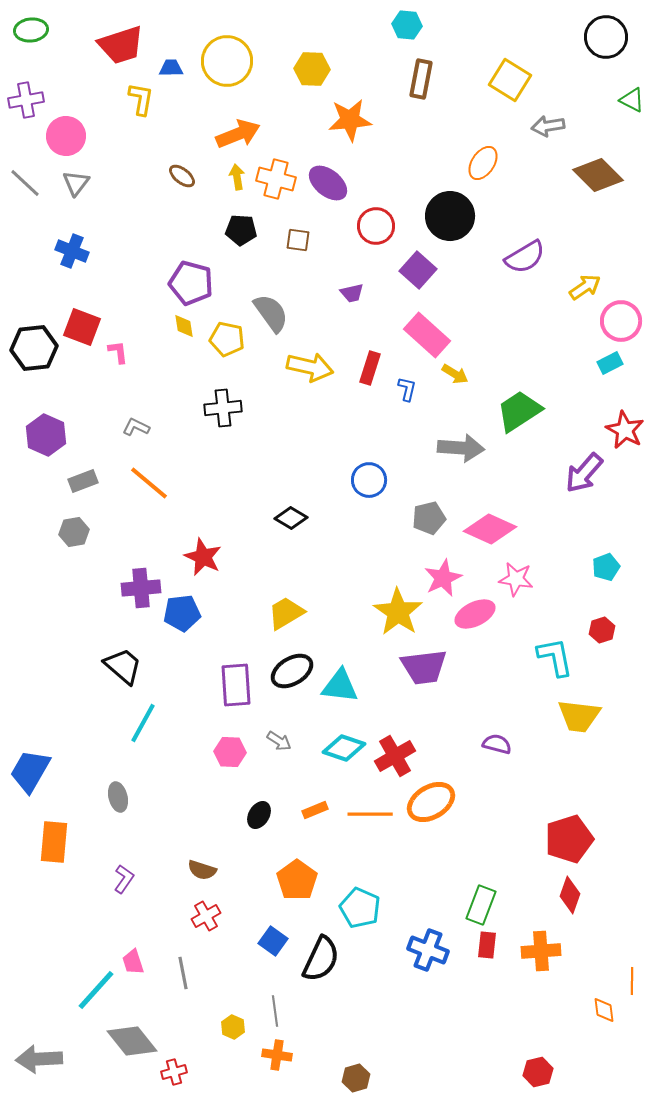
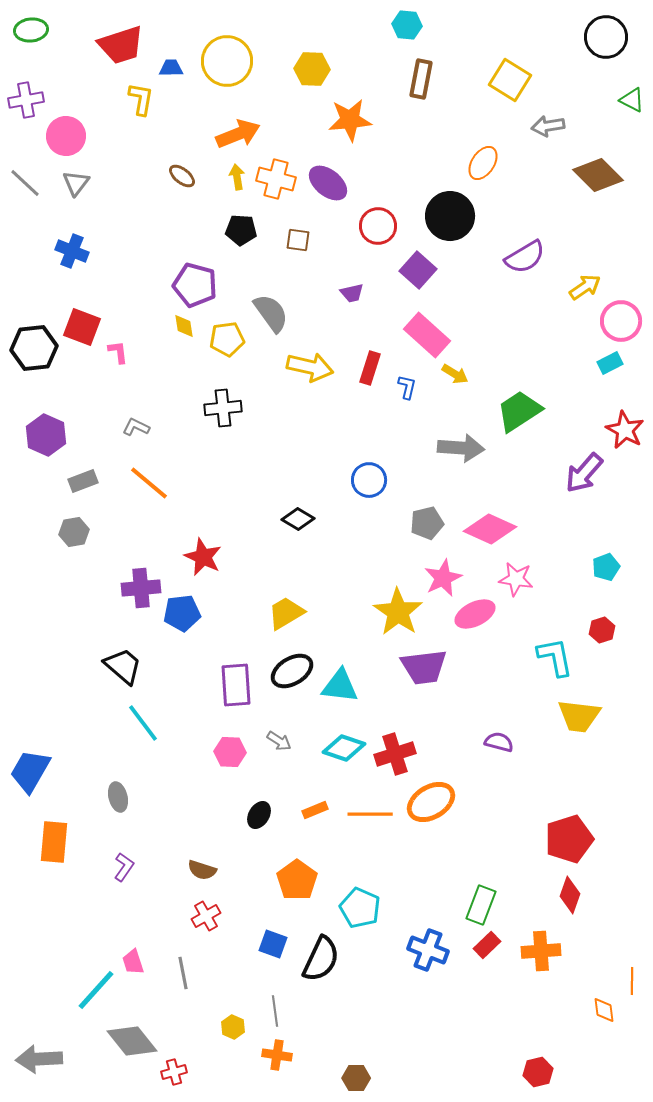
red circle at (376, 226): moved 2 px right
purple pentagon at (191, 283): moved 4 px right, 2 px down
yellow pentagon at (227, 339): rotated 20 degrees counterclockwise
blue L-shape at (407, 389): moved 2 px up
black diamond at (291, 518): moved 7 px right, 1 px down
gray pentagon at (429, 518): moved 2 px left, 5 px down
cyan line at (143, 723): rotated 66 degrees counterclockwise
purple semicircle at (497, 744): moved 2 px right, 2 px up
red cross at (395, 756): moved 2 px up; rotated 12 degrees clockwise
purple L-shape at (124, 879): moved 12 px up
blue square at (273, 941): moved 3 px down; rotated 16 degrees counterclockwise
red rectangle at (487, 945): rotated 40 degrees clockwise
brown hexagon at (356, 1078): rotated 16 degrees clockwise
